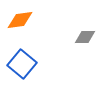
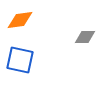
blue square: moved 2 px left, 4 px up; rotated 28 degrees counterclockwise
